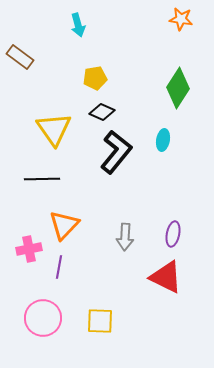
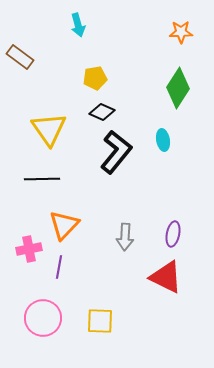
orange star: moved 13 px down; rotated 10 degrees counterclockwise
yellow triangle: moved 5 px left
cyan ellipse: rotated 20 degrees counterclockwise
